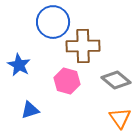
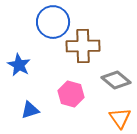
pink hexagon: moved 4 px right, 13 px down
